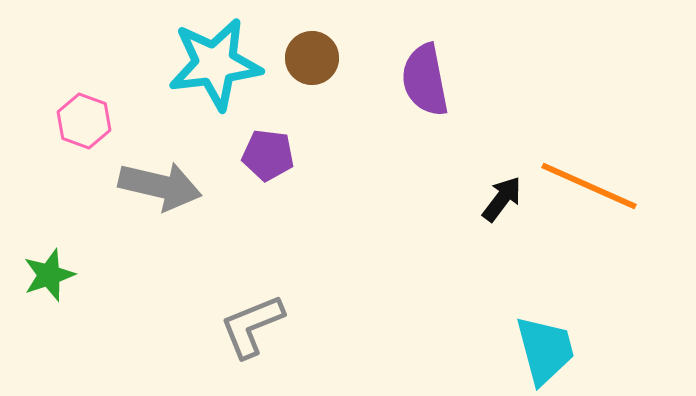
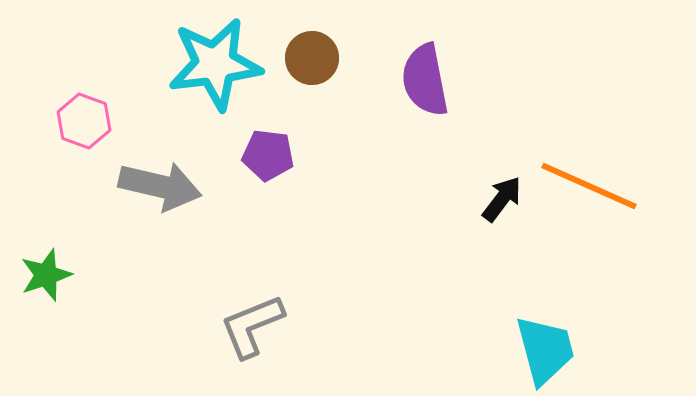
green star: moved 3 px left
